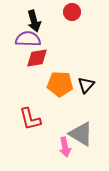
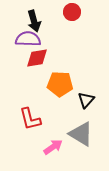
black triangle: moved 15 px down
pink arrow: moved 12 px left; rotated 114 degrees counterclockwise
